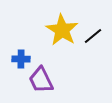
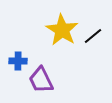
blue cross: moved 3 px left, 2 px down
